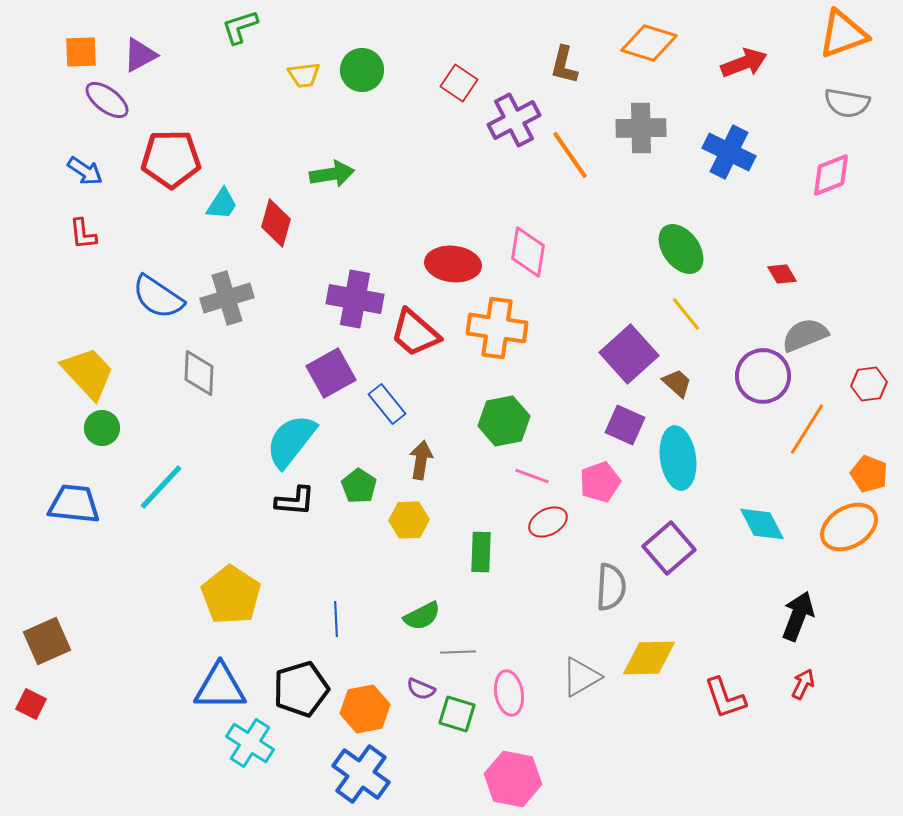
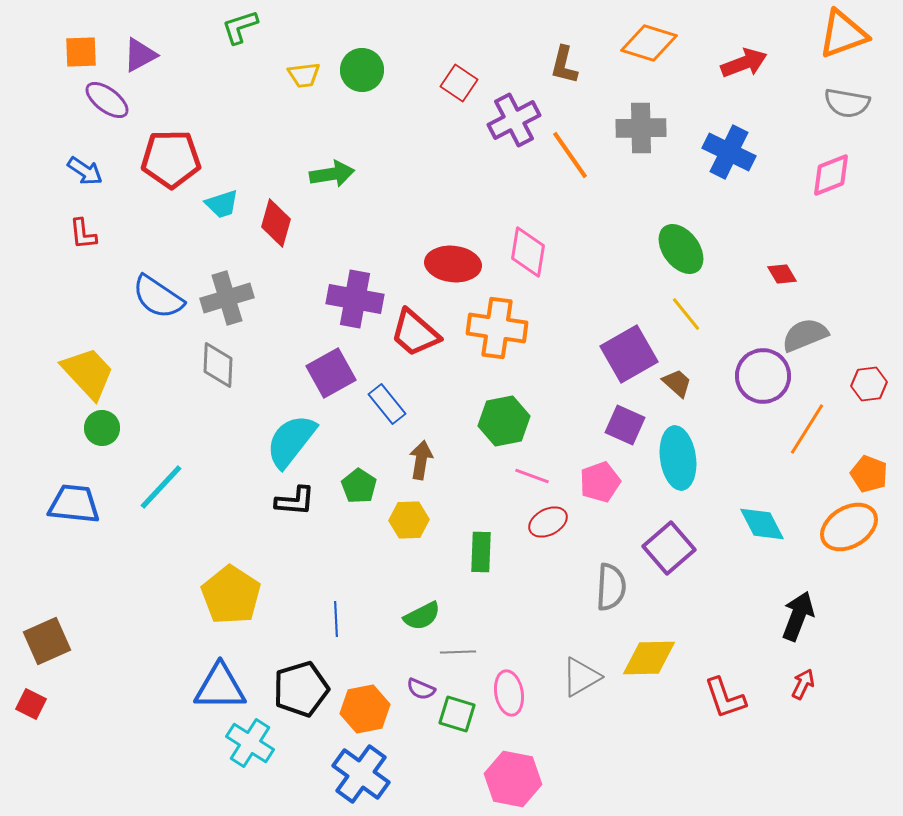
cyan trapezoid at (222, 204): rotated 39 degrees clockwise
purple square at (629, 354): rotated 12 degrees clockwise
gray diamond at (199, 373): moved 19 px right, 8 px up
